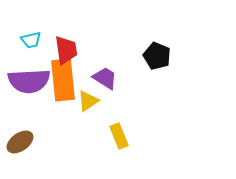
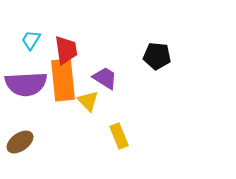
cyan trapezoid: rotated 135 degrees clockwise
black pentagon: rotated 16 degrees counterclockwise
purple semicircle: moved 3 px left, 3 px down
yellow triangle: rotated 40 degrees counterclockwise
